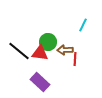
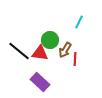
cyan line: moved 4 px left, 3 px up
green circle: moved 2 px right, 2 px up
brown arrow: rotated 56 degrees counterclockwise
